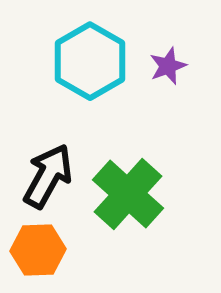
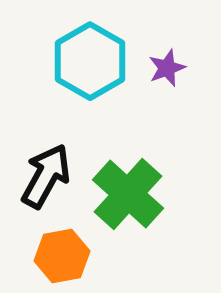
purple star: moved 1 px left, 2 px down
black arrow: moved 2 px left
orange hexagon: moved 24 px right, 6 px down; rotated 8 degrees counterclockwise
